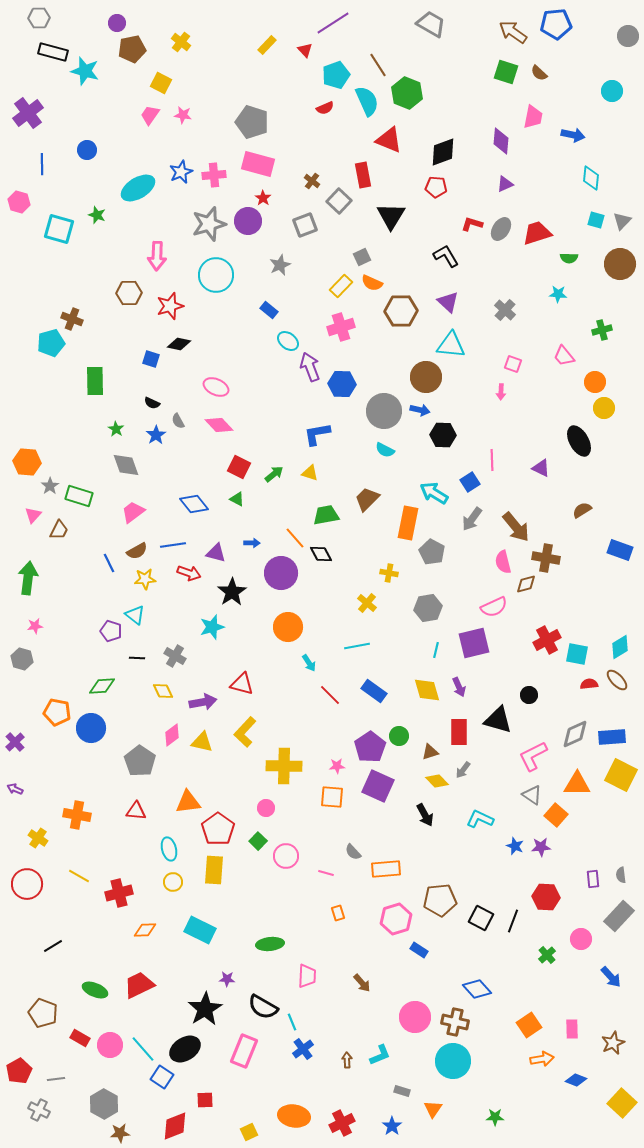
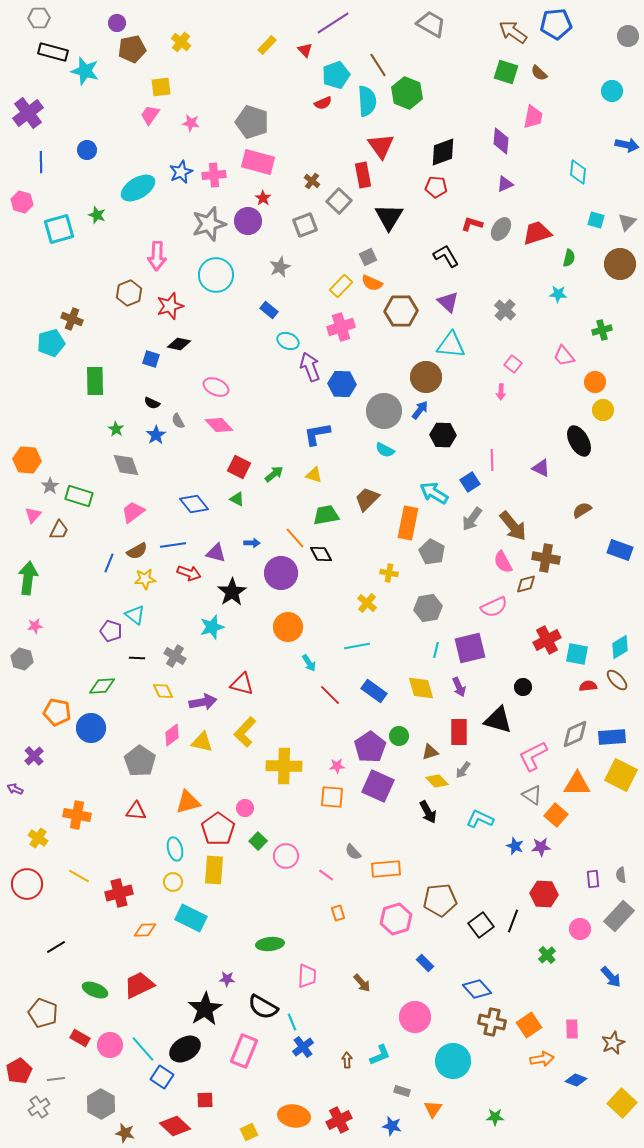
yellow square at (161, 83): moved 4 px down; rotated 35 degrees counterclockwise
cyan semicircle at (367, 101): rotated 20 degrees clockwise
red semicircle at (325, 108): moved 2 px left, 5 px up
pink star at (183, 115): moved 8 px right, 8 px down
blue arrow at (573, 135): moved 54 px right, 10 px down
red triangle at (389, 140): moved 8 px left, 6 px down; rotated 32 degrees clockwise
blue line at (42, 164): moved 1 px left, 2 px up
pink rectangle at (258, 164): moved 2 px up
cyan diamond at (591, 178): moved 13 px left, 6 px up
pink hexagon at (19, 202): moved 3 px right
black triangle at (391, 216): moved 2 px left, 1 px down
gray triangle at (622, 221): moved 5 px right, 1 px down
cyan square at (59, 229): rotated 32 degrees counterclockwise
gray square at (362, 257): moved 6 px right
green semicircle at (569, 258): rotated 78 degrees counterclockwise
gray star at (280, 265): moved 2 px down
brown hexagon at (129, 293): rotated 20 degrees counterclockwise
cyan ellipse at (288, 341): rotated 15 degrees counterclockwise
pink square at (513, 364): rotated 18 degrees clockwise
yellow circle at (604, 408): moved 1 px left, 2 px down
blue arrow at (420, 410): rotated 66 degrees counterclockwise
orange hexagon at (27, 462): moved 2 px up
yellow triangle at (310, 473): moved 4 px right, 2 px down
brown arrow at (516, 527): moved 3 px left, 1 px up
pink semicircle at (503, 562): rotated 15 degrees counterclockwise
blue line at (109, 563): rotated 48 degrees clockwise
purple square at (474, 643): moved 4 px left, 5 px down
red semicircle at (589, 684): moved 1 px left, 2 px down
yellow diamond at (427, 690): moved 6 px left, 2 px up
black circle at (529, 695): moved 6 px left, 8 px up
purple cross at (15, 742): moved 19 px right, 14 px down
orange triangle at (188, 802): rotated 8 degrees counterclockwise
pink circle at (266, 808): moved 21 px left
black arrow at (425, 815): moved 3 px right, 3 px up
cyan ellipse at (169, 849): moved 6 px right
pink line at (326, 873): moved 2 px down; rotated 21 degrees clockwise
red hexagon at (546, 897): moved 2 px left, 3 px up
black square at (481, 918): moved 7 px down; rotated 25 degrees clockwise
cyan rectangle at (200, 930): moved 9 px left, 12 px up
pink circle at (581, 939): moved 1 px left, 10 px up
black line at (53, 946): moved 3 px right, 1 px down
blue rectangle at (419, 950): moved 6 px right, 13 px down; rotated 12 degrees clockwise
brown cross at (455, 1022): moved 37 px right
blue cross at (303, 1049): moved 2 px up
gray hexagon at (104, 1104): moved 3 px left
gray cross at (39, 1110): moved 3 px up; rotated 30 degrees clockwise
red cross at (342, 1123): moved 3 px left, 3 px up
red diamond at (175, 1126): rotated 64 degrees clockwise
blue star at (392, 1126): rotated 24 degrees counterclockwise
brown star at (120, 1133): moved 5 px right; rotated 18 degrees clockwise
